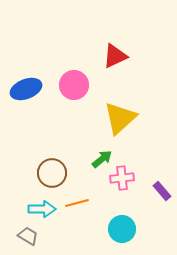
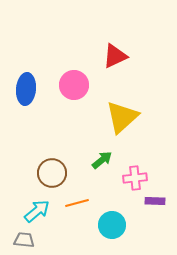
blue ellipse: rotated 64 degrees counterclockwise
yellow triangle: moved 2 px right, 1 px up
green arrow: moved 1 px down
pink cross: moved 13 px right
purple rectangle: moved 7 px left, 10 px down; rotated 48 degrees counterclockwise
cyan arrow: moved 5 px left, 2 px down; rotated 40 degrees counterclockwise
cyan circle: moved 10 px left, 4 px up
gray trapezoid: moved 4 px left, 4 px down; rotated 25 degrees counterclockwise
